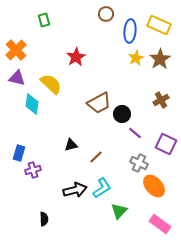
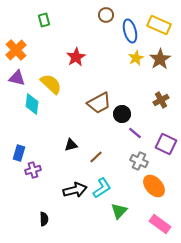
brown circle: moved 1 px down
blue ellipse: rotated 20 degrees counterclockwise
gray cross: moved 2 px up
